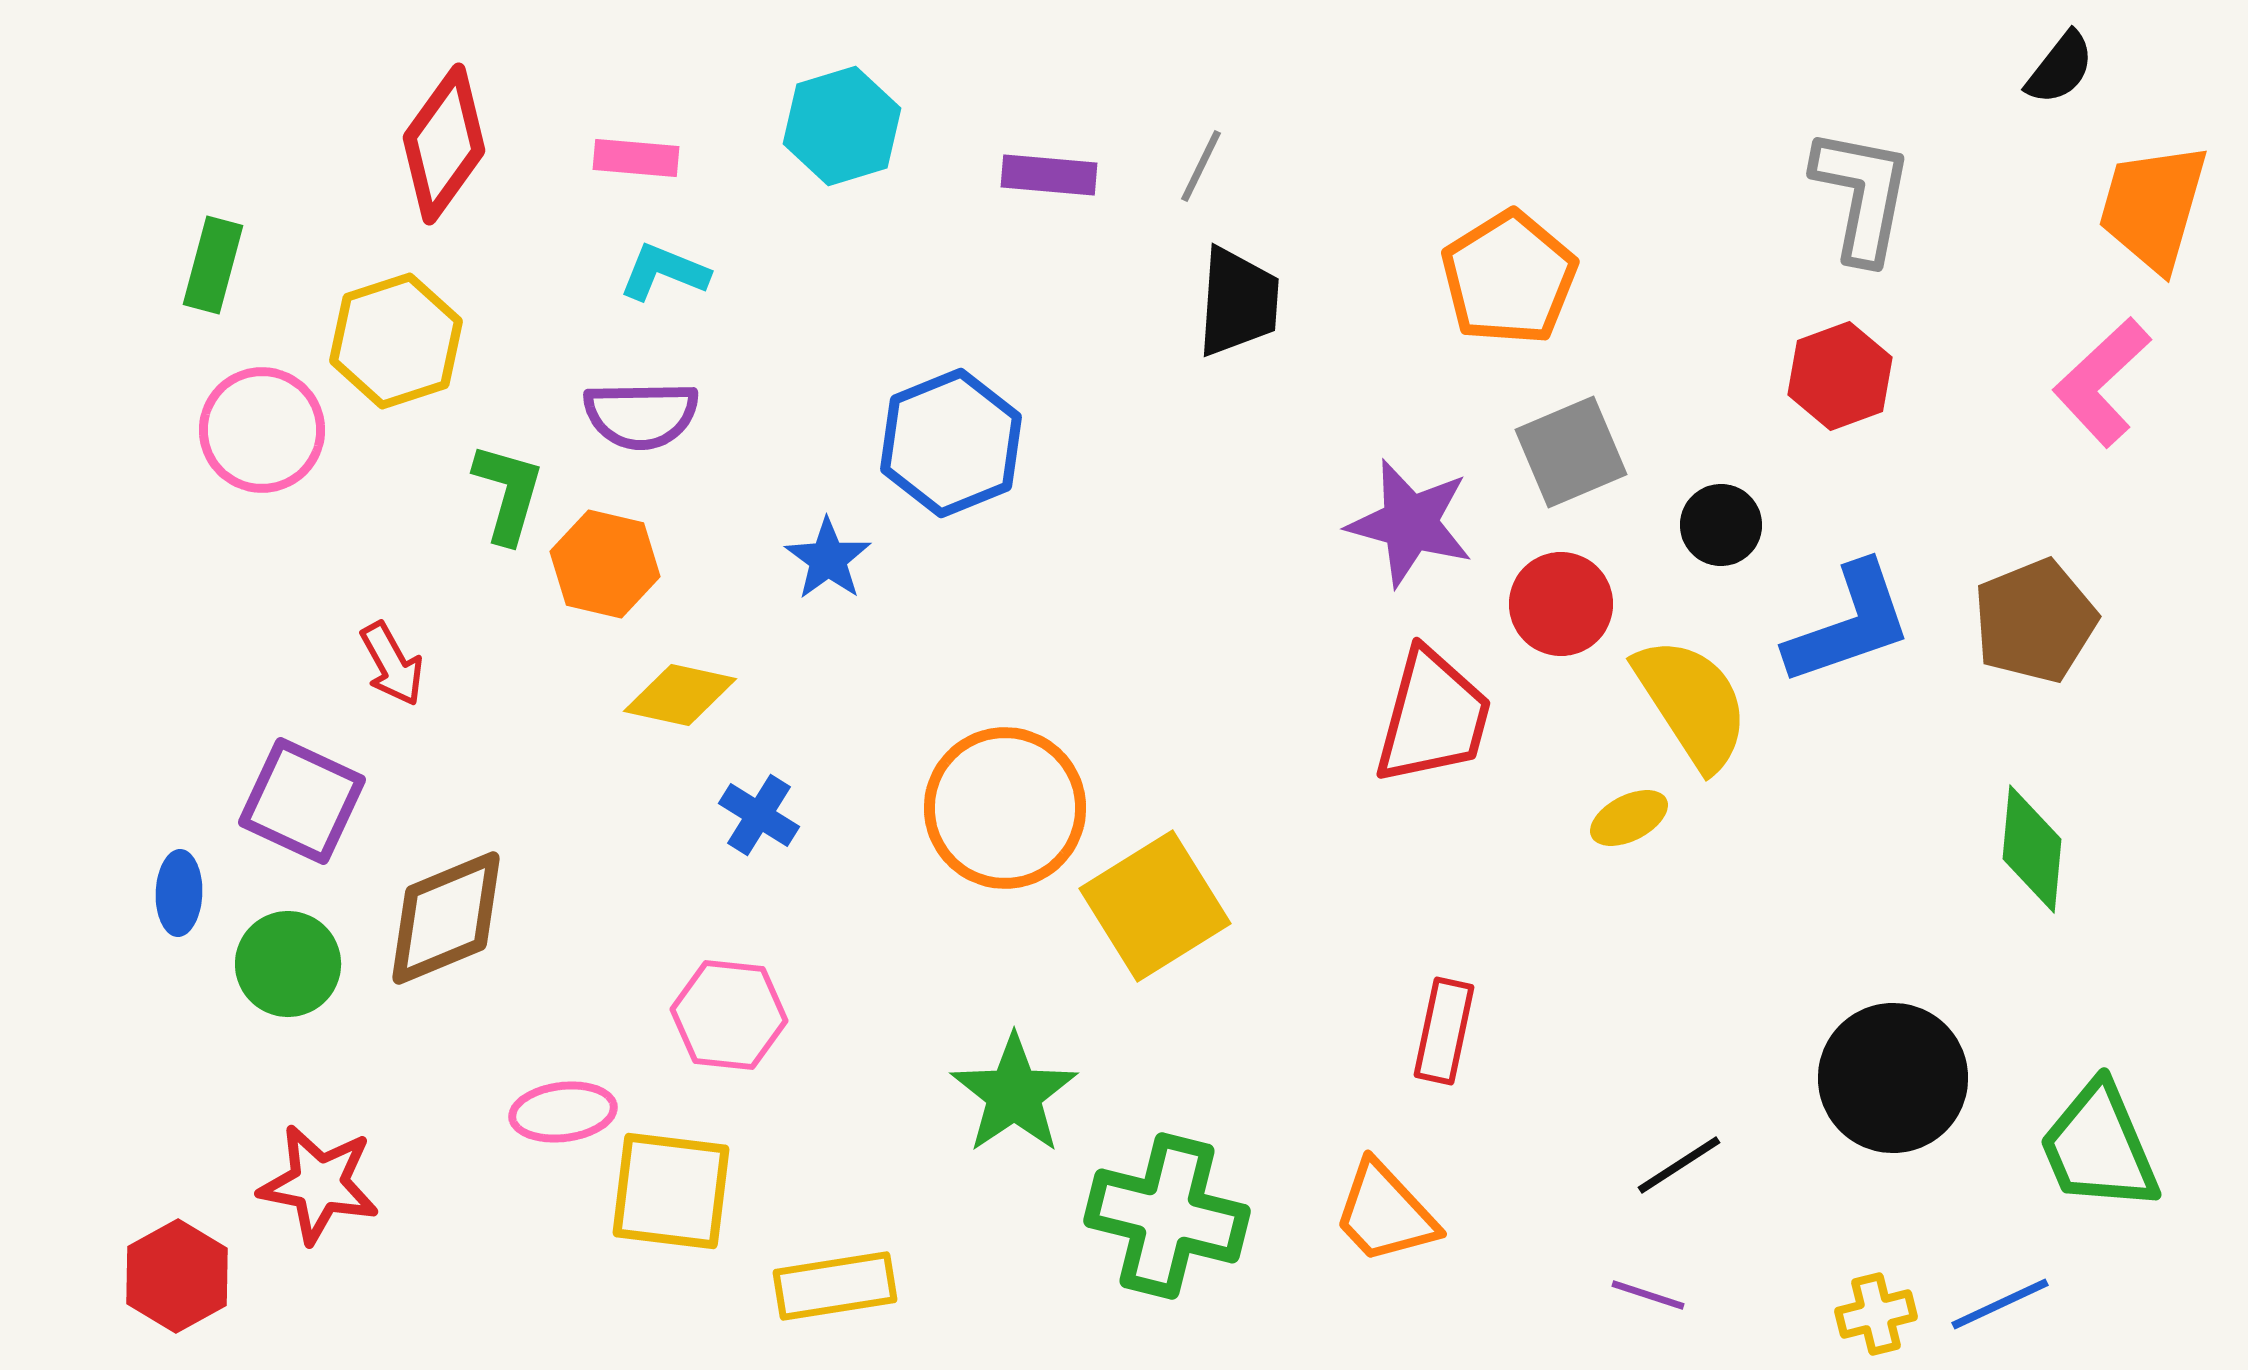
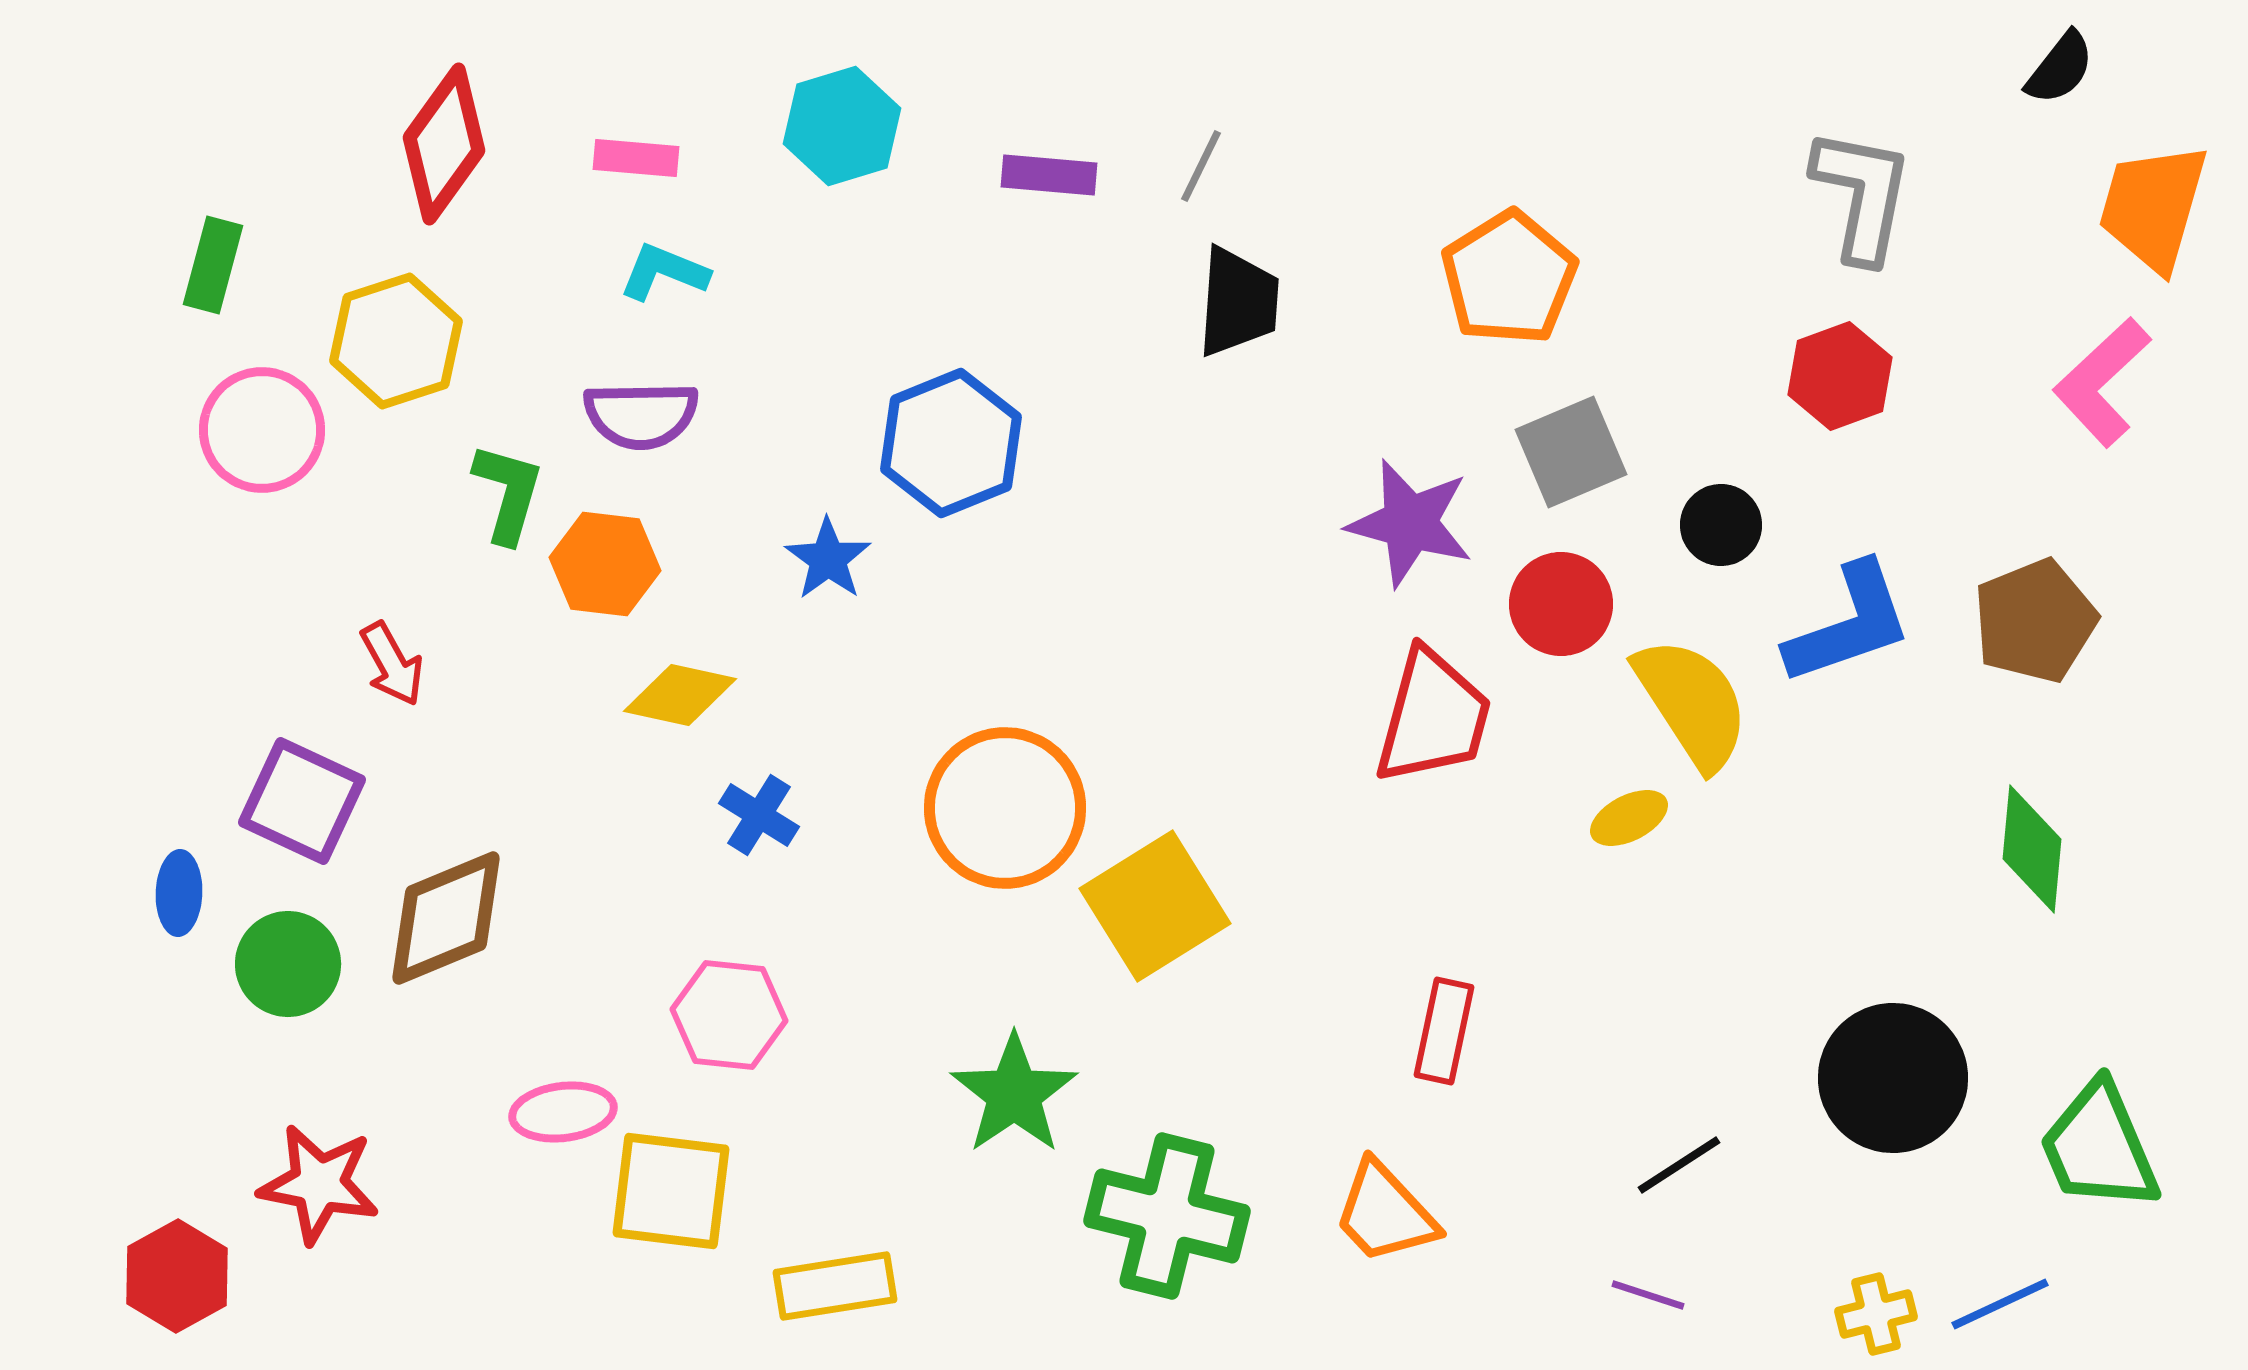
orange hexagon at (605, 564): rotated 6 degrees counterclockwise
